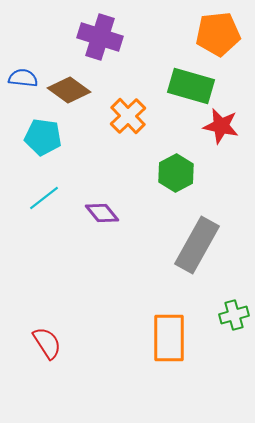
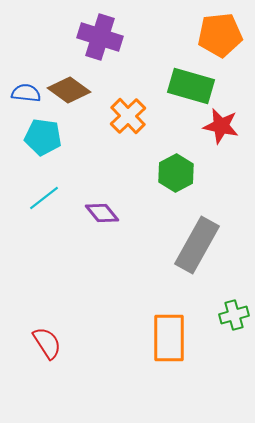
orange pentagon: moved 2 px right, 1 px down
blue semicircle: moved 3 px right, 15 px down
